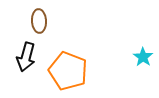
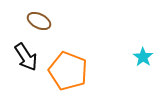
brown ellipse: rotated 60 degrees counterclockwise
black arrow: rotated 48 degrees counterclockwise
